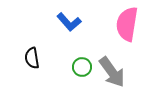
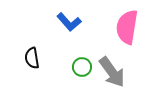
pink semicircle: moved 3 px down
